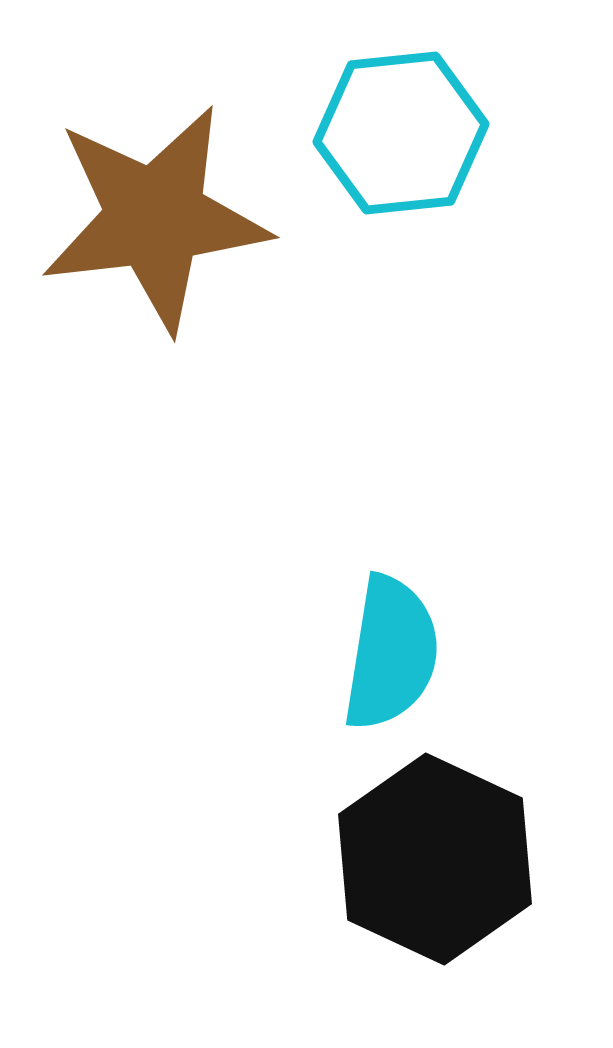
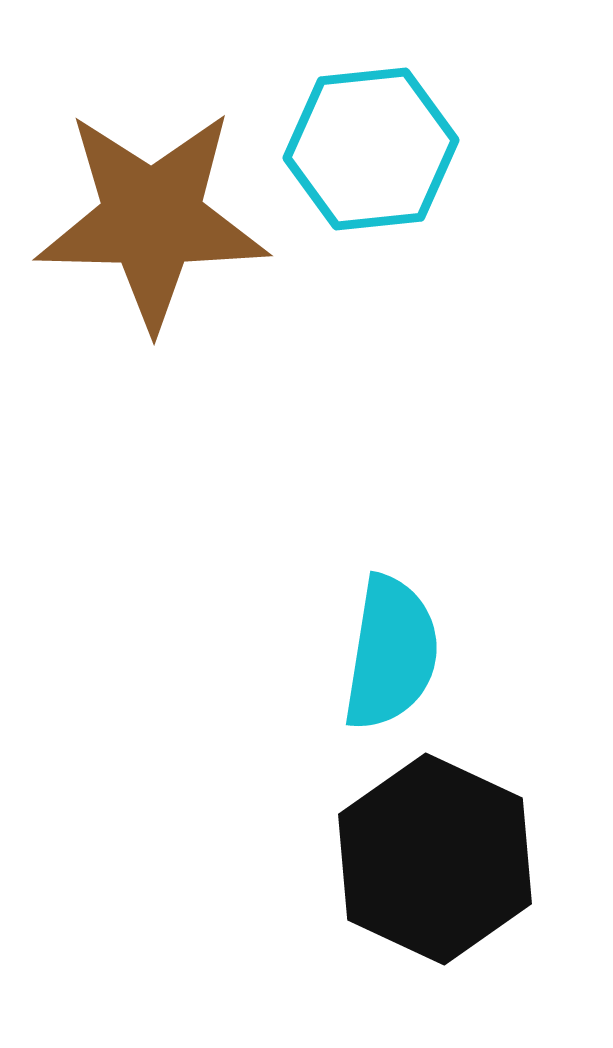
cyan hexagon: moved 30 px left, 16 px down
brown star: moved 3 px left, 1 px down; rotated 8 degrees clockwise
